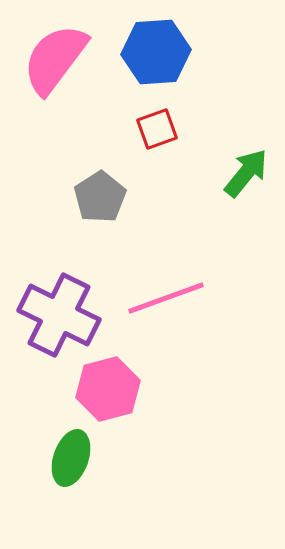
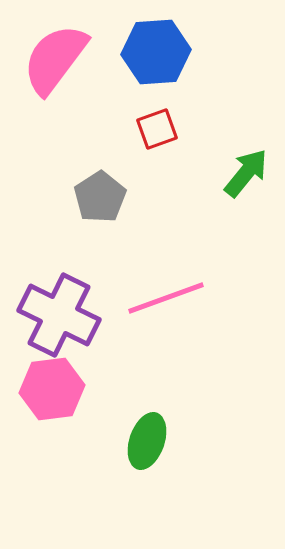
pink hexagon: moved 56 px left; rotated 8 degrees clockwise
green ellipse: moved 76 px right, 17 px up
